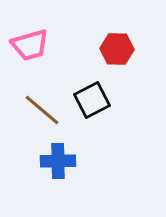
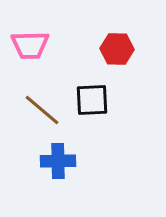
pink trapezoid: rotated 15 degrees clockwise
black square: rotated 24 degrees clockwise
